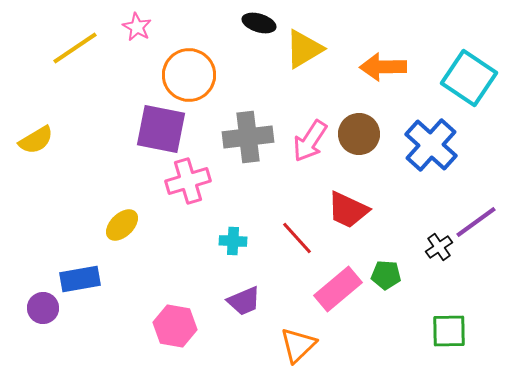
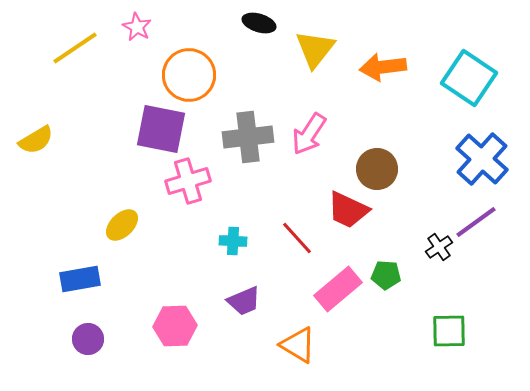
yellow triangle: moved 11 px right; rotated 21 degrees counterclockwise
orange arrow: rotated 6 degrees counterclockwise
brown circle: moved 18 px right, 35 px down
pink arrow: moved 1 px left, 7 px up
blue cross: moved 51 px right, 14 px down
purple circle: moved 45 px right, 31 px down
pink hexagon: rotated 12 degrees counterclockwise
orange triangle: rotated 45 degrees counterclockwise
